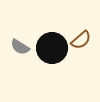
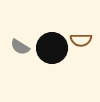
brown semicircle: rotated 40 degrees clockwise
